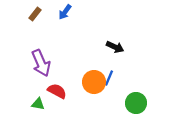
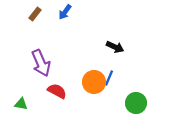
green triangle: moved 17 px left
